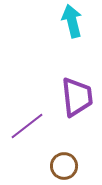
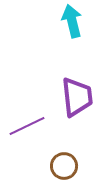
purple line: rotated 12 degrees clockwise
